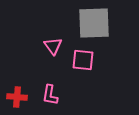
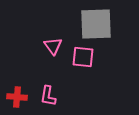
gray square: moved 2 px right, 1 px down
pink square: moved 3 px up
pink L-shape: moved 2 px left, 1 px down
